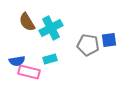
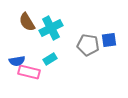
cyan rectangle: rotated 16 degrees counterclockwise
